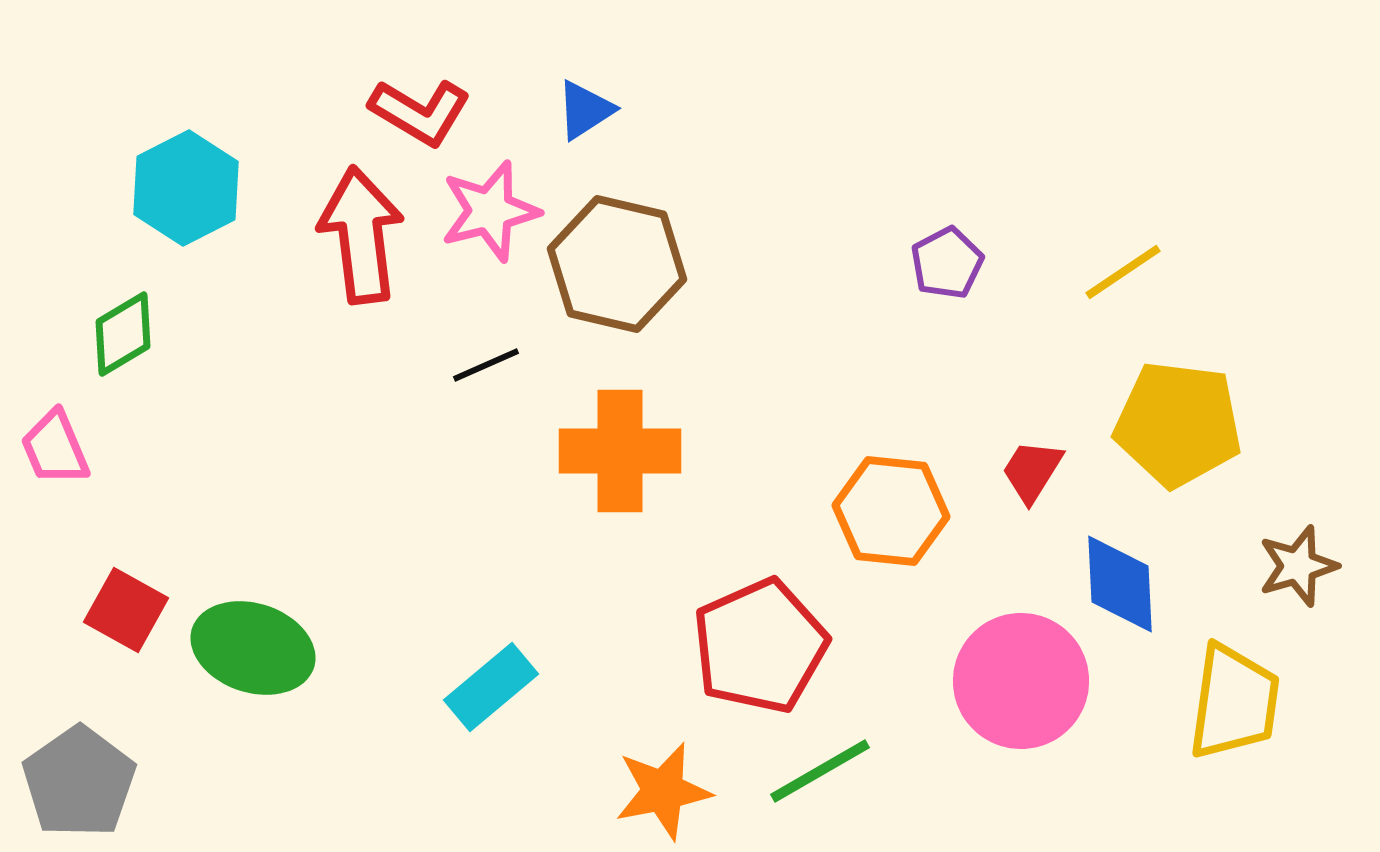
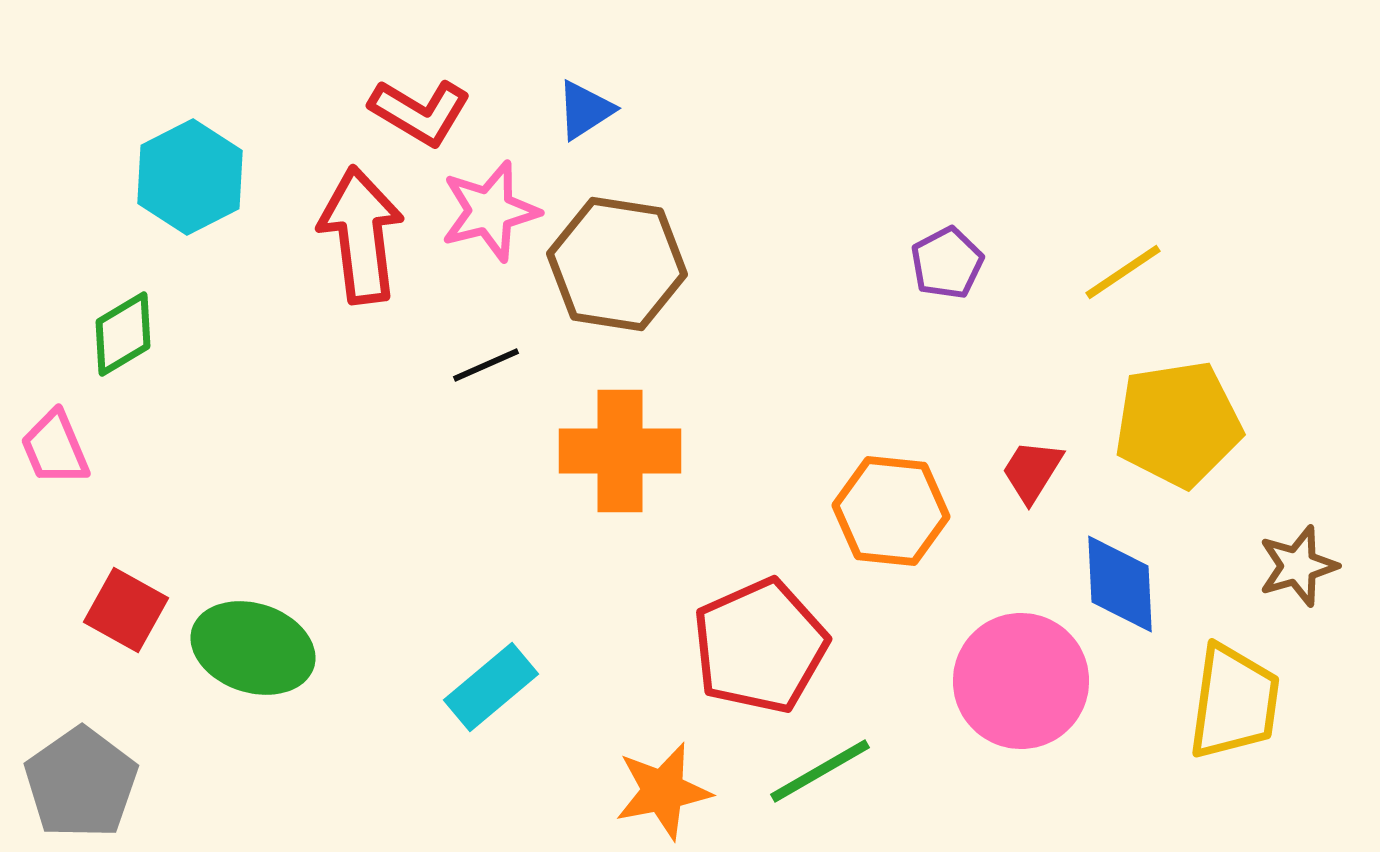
cyan hexagon: moved 4 px right, 11 px up
brown hexagon: rotated 4 degrees counterclockwise
yellow pentagon: rotated 16 degrees counterclockwise
gray pentagon: moved 2 px right, 1 px down
